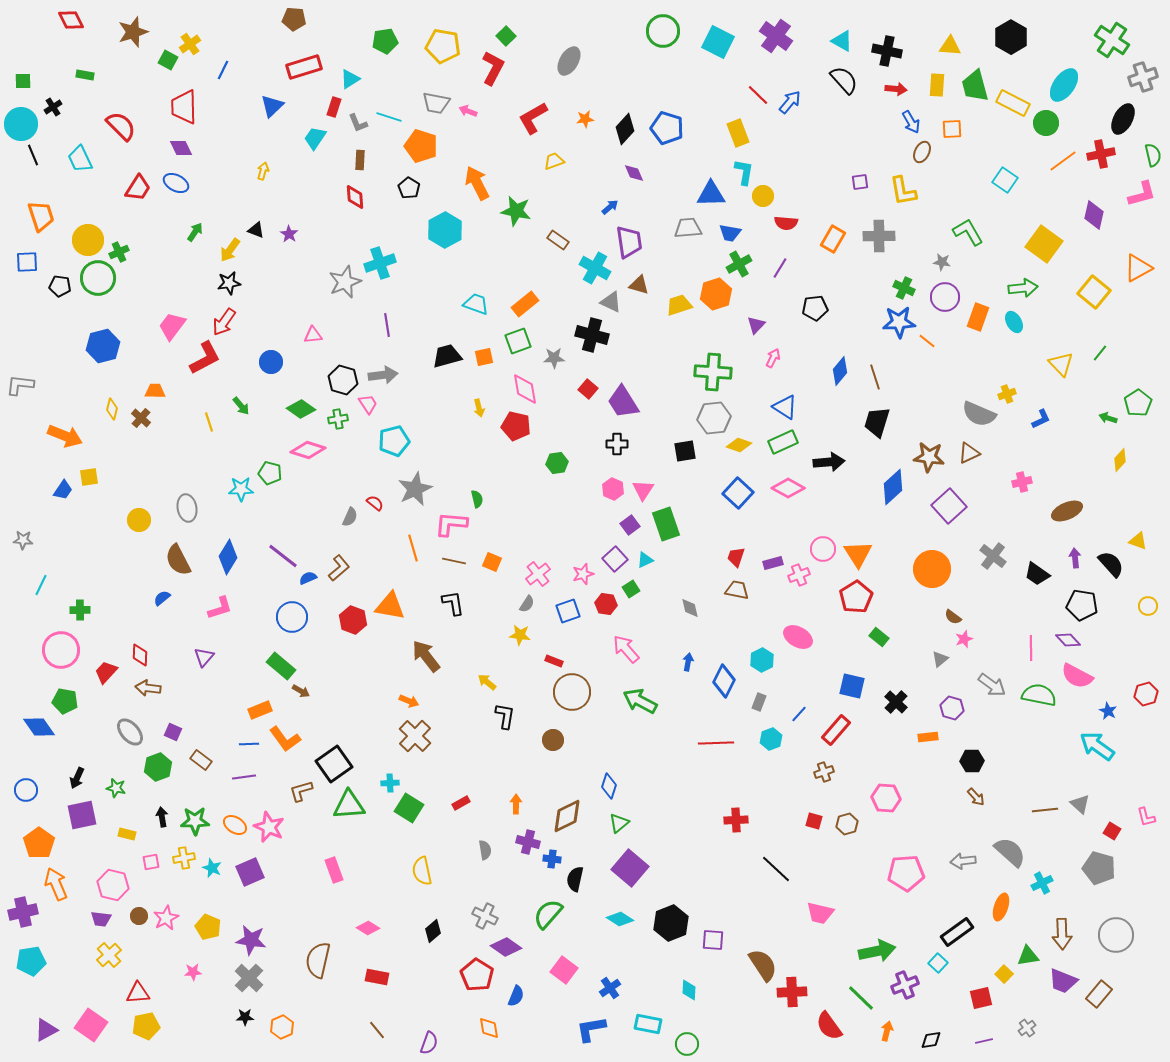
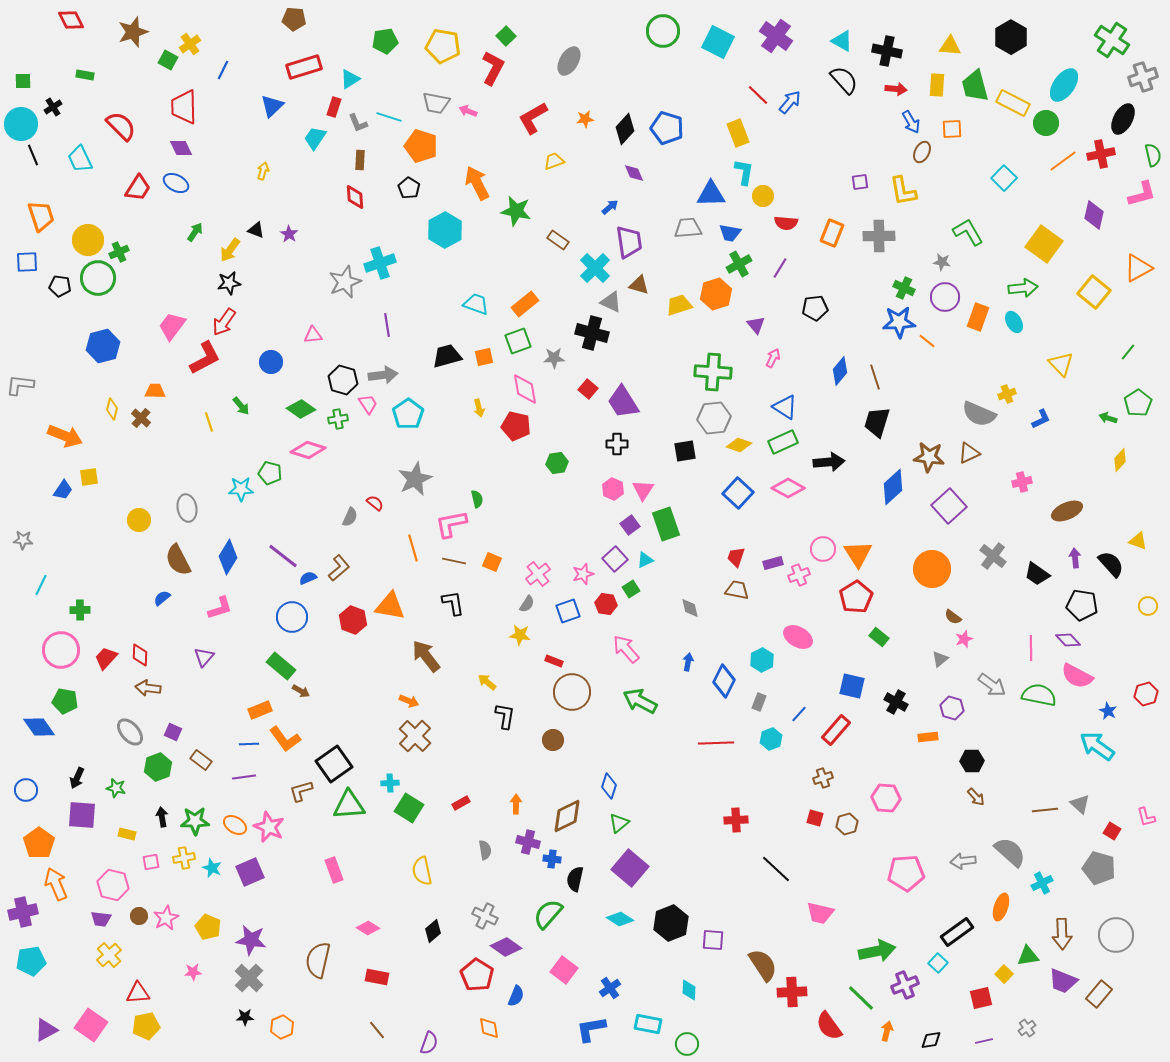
cyan square at (1005, 180): moved 1 px left, 2 px up; rotated 10 degrees clockwise
orange rectangle at (833, 239): moved 1 px left, 6 px up; rotated 8 degrees counterclockwise
cyan cross at (595, 268): rotated 16 degrees clockwise
purple triangle at (756, 325): rotated 24 degrees counterclockwise
black cross at (592, 335): moved 2 px up
green line at (1100, 353): moved 28 px right, 1 px up
cyan pentagon at (394, 441): moved 14 px right, 27 px up; rotated 20 degrees counterclockwise
gray star at (415, 489): moved 10 px up
pink L-shape at (451, 524): rotated 16 degrees counterclockwise
red trapezoid at (106, 672): moved 14 px up
black cross at (896, 702): rotated 15 degrees counterclockwise
brown cross at (824, 772): moved 1 px left, 6 px down
purple square at (82, 815): rotated 16 degrees clockwise
red square at (814, 821): moved 1 px right, 3 px up
